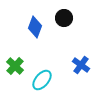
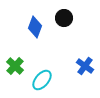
blue cross: moved 4 px right, 1 px down
